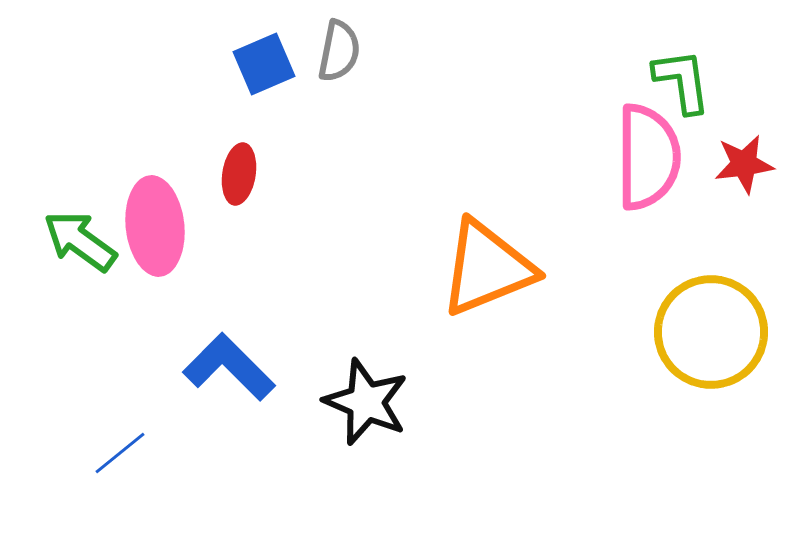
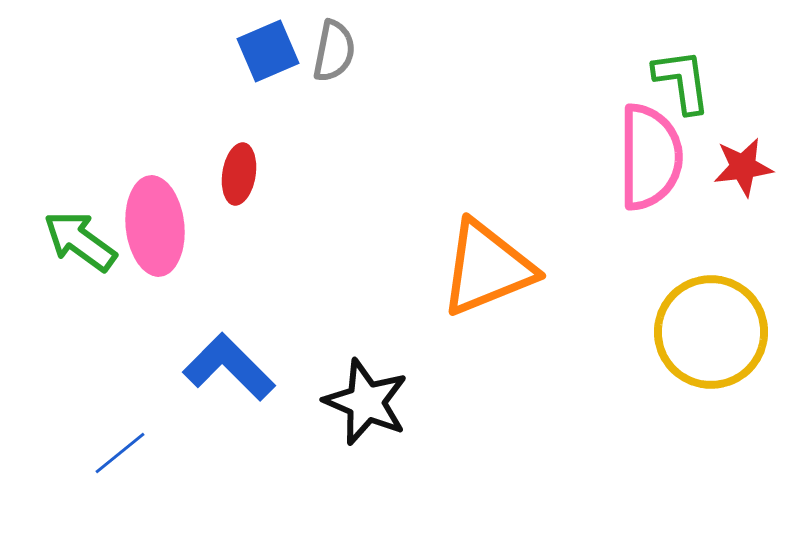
gray semicircle: moved 5 px left
blue square: moved 4 px right, 13 px up
pink semicircle: moved 2 px right
red star: moved 1 px left, 3 px down
